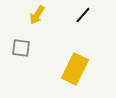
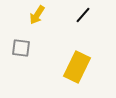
yellow rectangle: moved 2 px right, 2 px up
